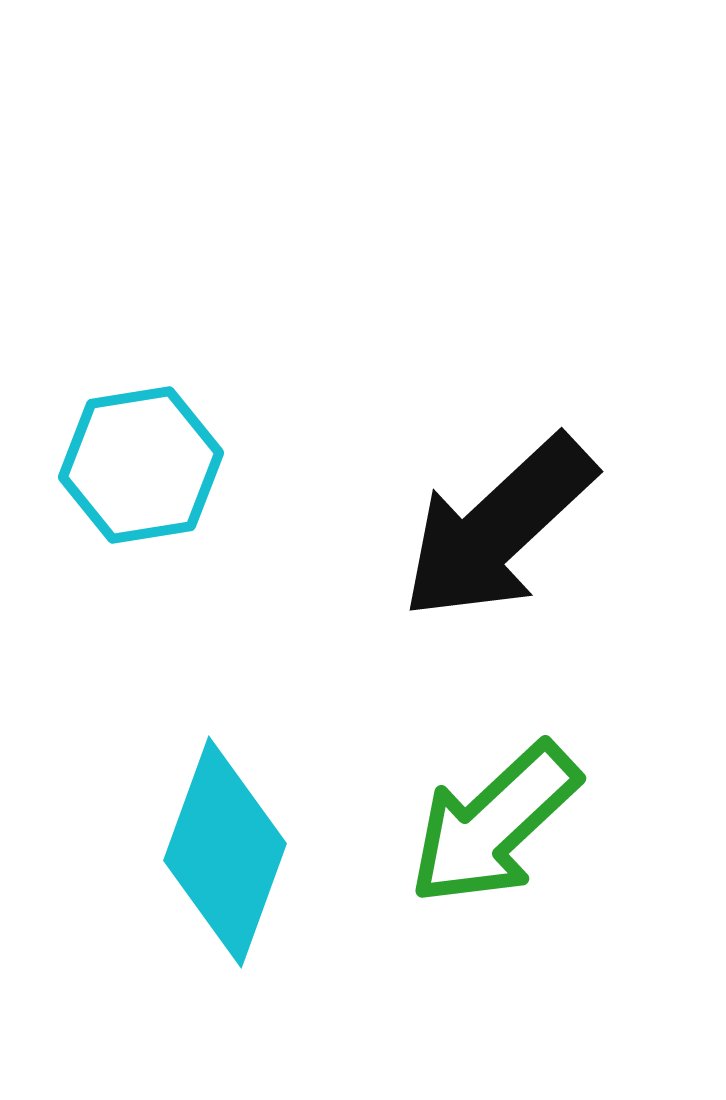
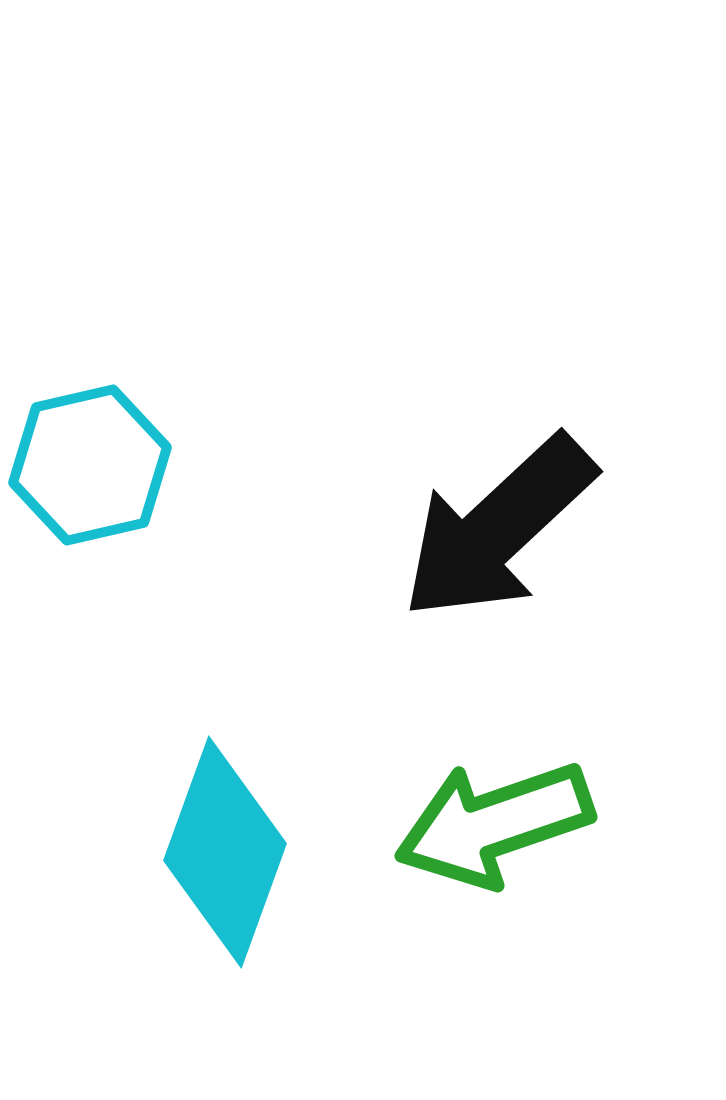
cyan hexagon: moved 51 px left; rotated 4 degrees counterclockwise
green arrow: rotated 24 degrees clockwise
